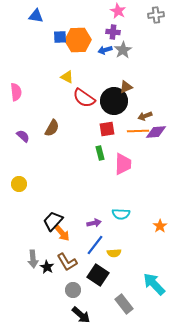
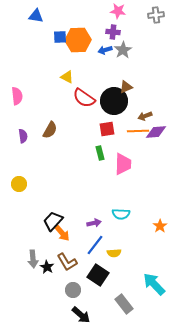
pink star: rotated 21 degrees counterclockwise
pink semicircle: moved 1 px right, 4 px down
brown semicircle: moved 2 px left, 2 px down
purple semicircle: rotated 40 degrees clockwise
